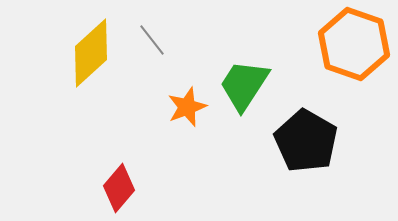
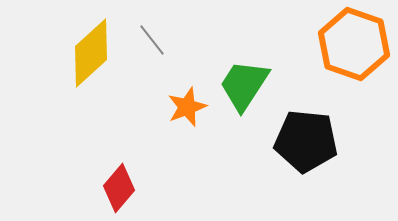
black pentagon: rotated 24 degrees counterclockwise
